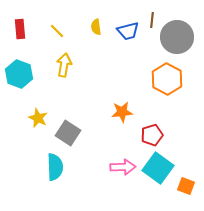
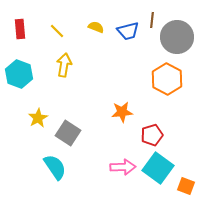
yellow semicircle: rotated 119 degrees clockwise
yellow star: rotated 18 degrees clockwise
cyan semicircle: rotated 32 degrees counterclockwise
